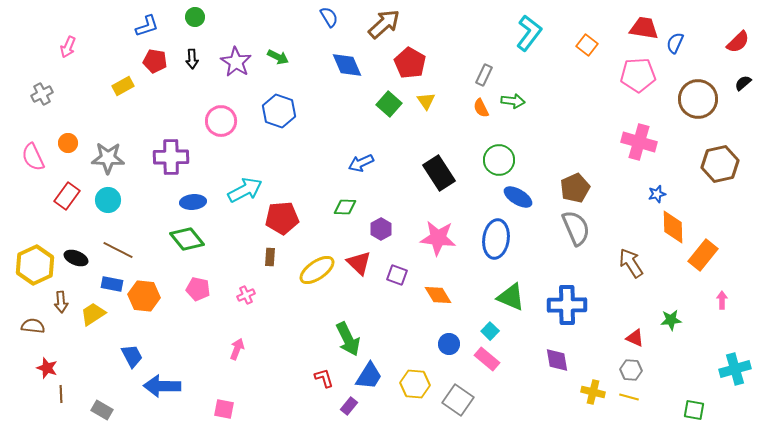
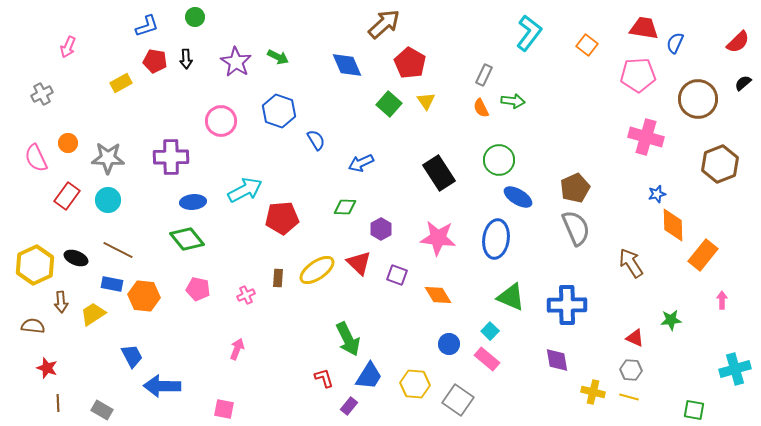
blue semicircle at (329, 17): moved 13 px left, 123 px down
black arrow at (192, 59): moved 6 px left
yellow rectangle at (123, 86): moved 2 px left, 3 px up
pink cross at (639, 142): moved 7 px right, 5 px up
pink semicircle at (33, 157): moved 3 px right, 1 px down
brown hexagon at (720, 164): rotated 9 degrees counterclockwise
orange diamond at (673, 227): moved 2 px up
brown rectangle at (270, 257): moved 8 px right, 21 px down
brown line at (61, 394): moved 3 px left, 9 px down
